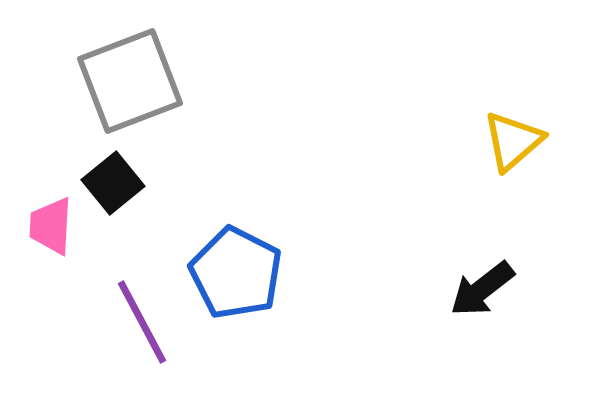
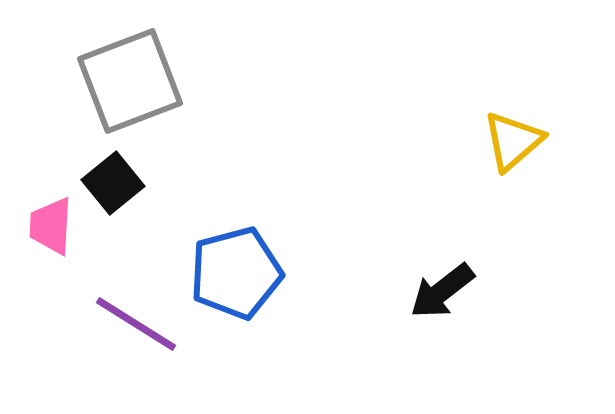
blue pentagon: rotated 30 degrees clockwise
black arrow: moved 40 px left, 2 px down
purple line: moved 6 px left, 2 px down; rotated 30 degrees counterclockwise
